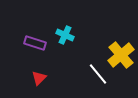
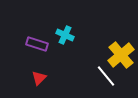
purple rectangle: moved 2 px right, 1 px down
white line: moved 8 px right, 2 px down
